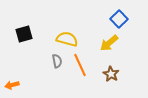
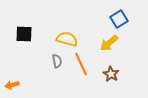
blue square: rotated 12 degrees clockwise
black square: rotated 18 degrees clockwise
orange line: moved 1 px right, 1 px up
